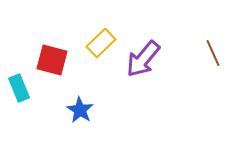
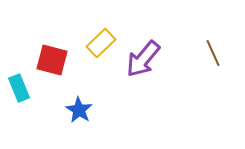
blue star: moved 1 px left
